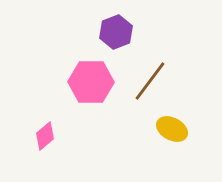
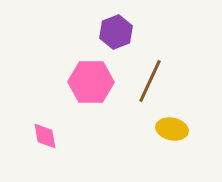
brown line: rotated 12 degrees counterclockwise
yellow ellipse: rotated 16 degrees counterclockwise
pink diamond: rotated 60 degrees counterclockwise
